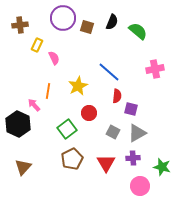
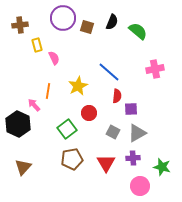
yellow rectangle: rotated 40 degrees counterclockwise
purple square: rotated 16 degrees counterclockwise
brown pentagon: rotated 15 degrees clockwise
